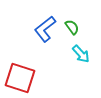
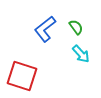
green semicircle: moved 4 px right
red square: moved 2 px right, 2 px up
